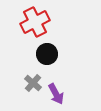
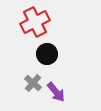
purple arrow: moved 2 px up; rotated 10 degrees counterclockwise
